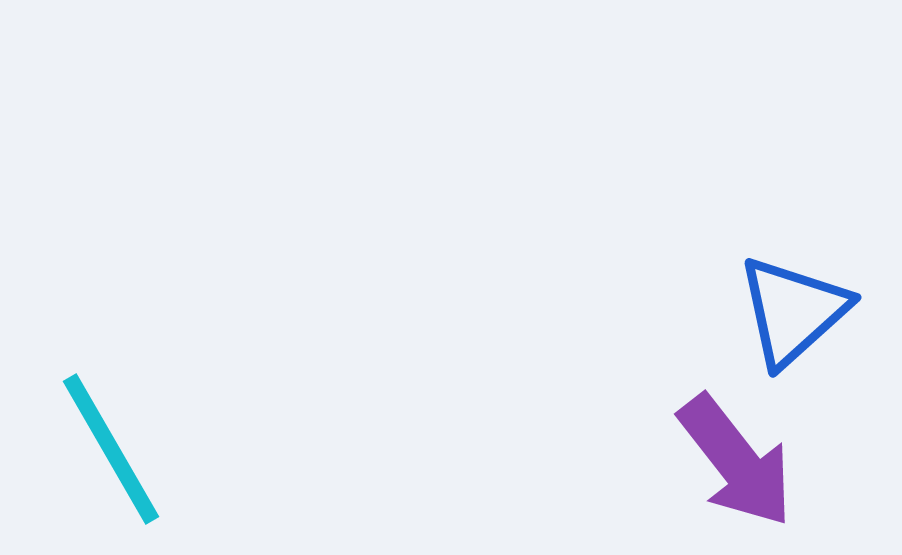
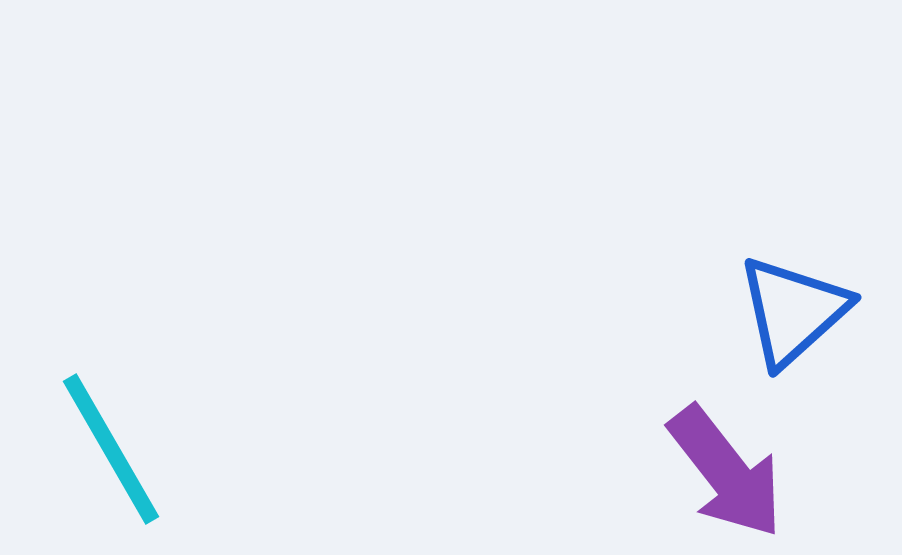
purple arrow: moved 10 px left, 11 px down
